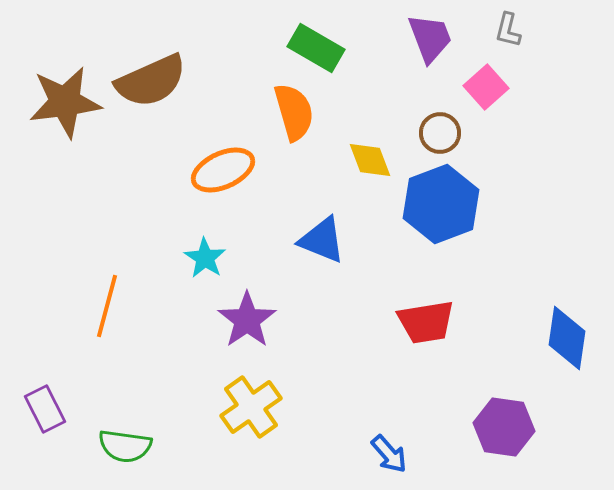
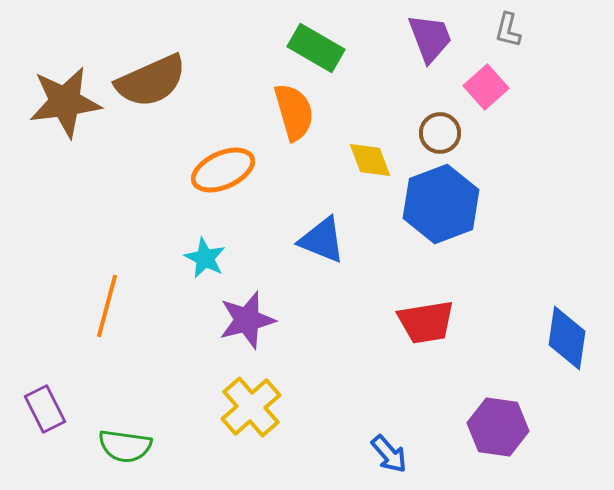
cyan star: rotated 6 degrees counterclockwise
purple star: rotated 20 degrees clockwise
yellow cross: rotated 6 degrees counterclockwise
purple hexagon: moved 6 px left
